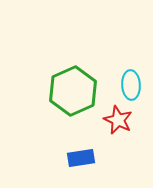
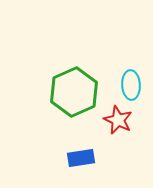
green hexagon: moved 1 px right, 1 px down
